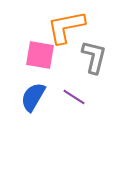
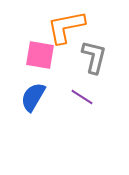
purple line: moved 8 px right
